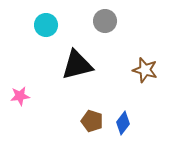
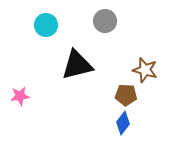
brown pentagon: moved 34 px right, 26 px up; rotated 15 degrees counterclockwise
